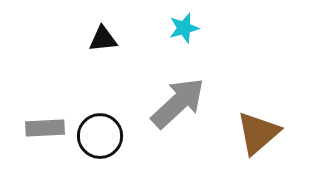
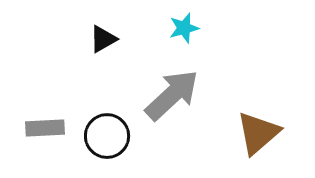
black triangle: rotated 24 degrees counterclockwise
gray arrow: moved 6 px left, 8 px up
black circle: moved 7 px right
